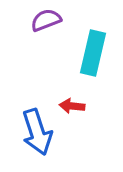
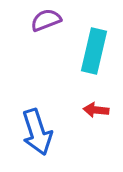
cyan rectangle: moved 1 px right, 2 px up
red arrow: moved 24 px right, 4 px down
